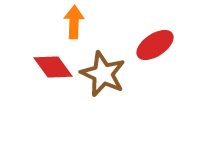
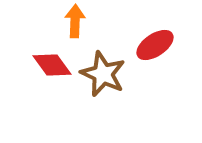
orange arrow: moved 1 px right, 1 px up
red diamond: moved 1 px left, 2 px up
